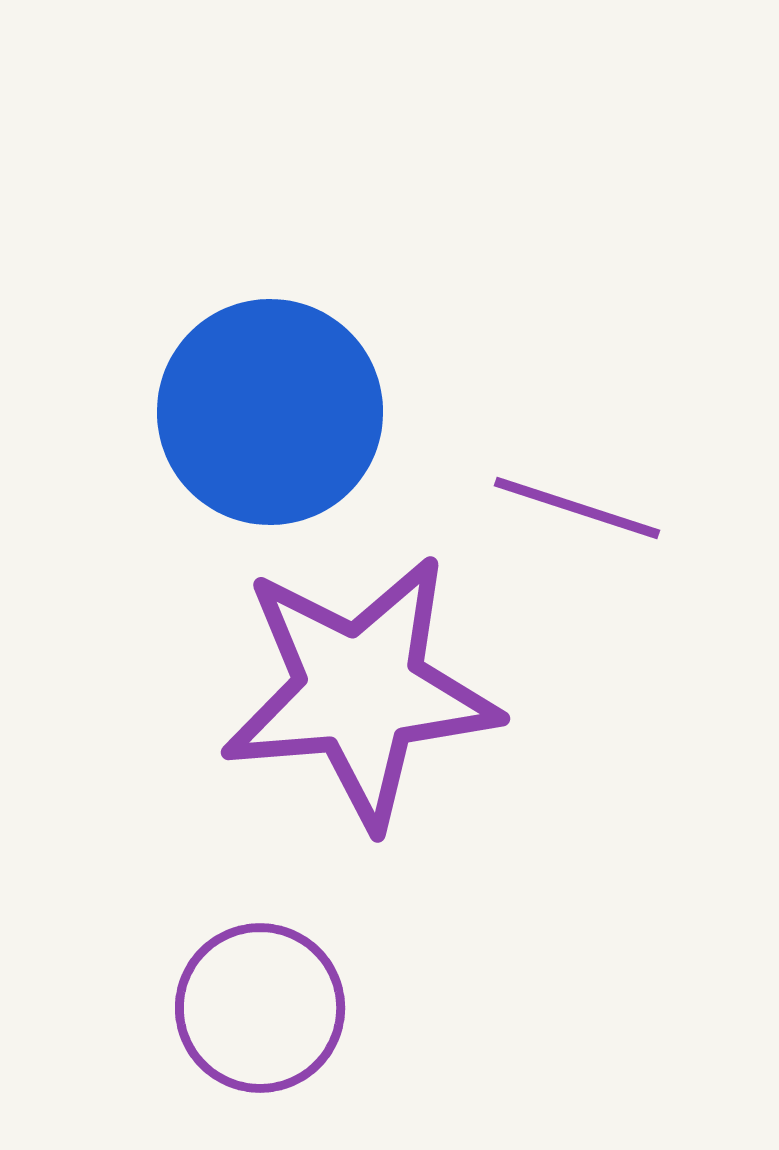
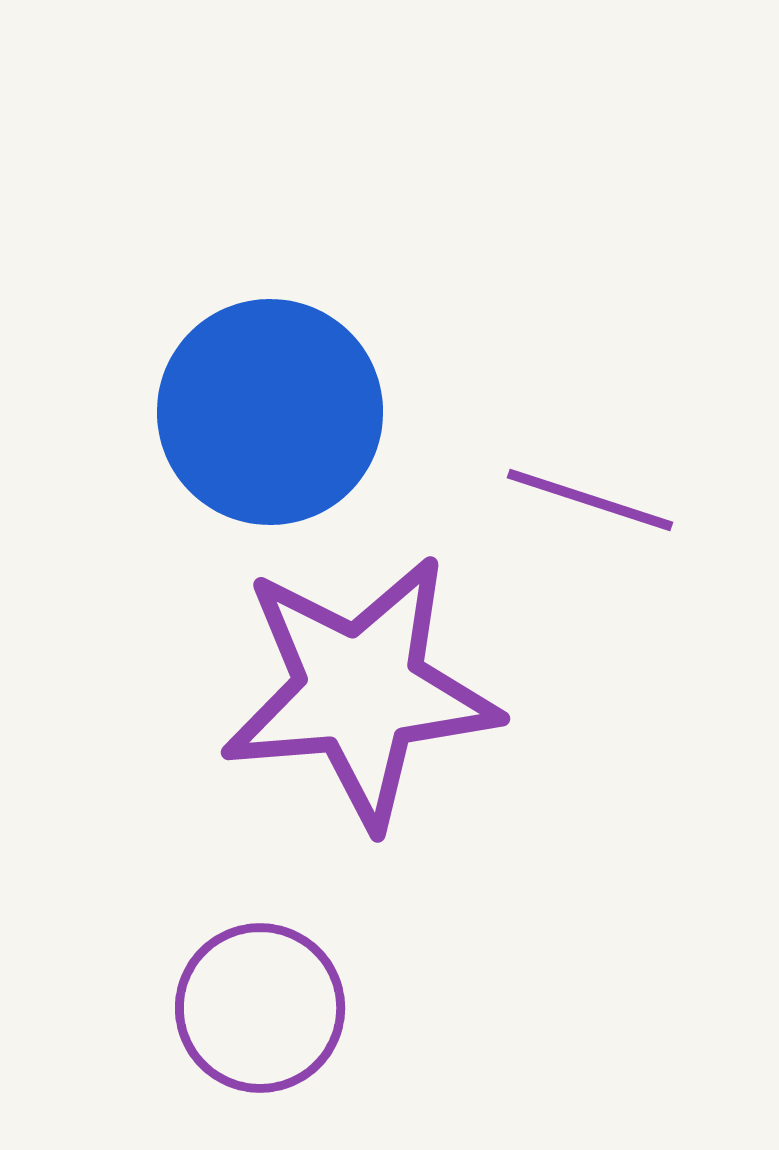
purple line: moved 13 px right, 8 px up
